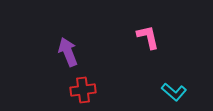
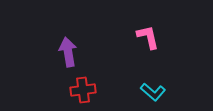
purple arrow: rotated 12 degrees clockwise
cyan L-shape: moved 21 px left
